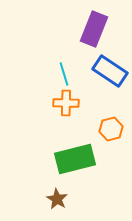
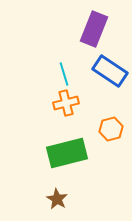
orange cross: rotated 15 degrees counterclockwise
green rectangle: moved 8 px left, 6 px up
